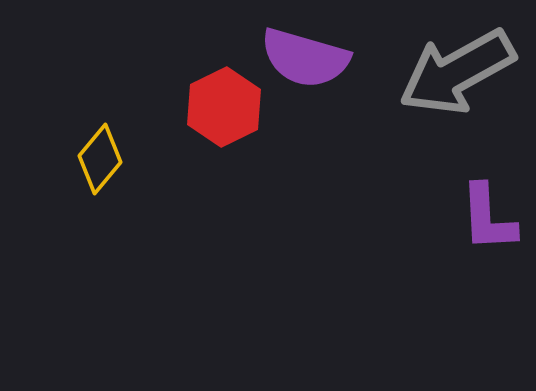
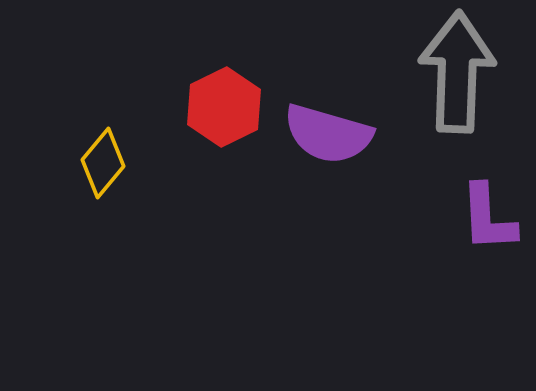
purple semicircle: moved 23 px right, 76 px down
gray arrow: rotated 121 degrees clockwise
yellow diamond: moved 3 px right, 4 px down
